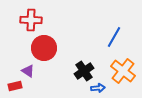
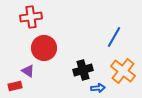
red cross: moved 3 px up; rotated 10 degrees counterclockwise
black cross: moved 1 px left, 1 px up; rotated 18 degrees clockwise
